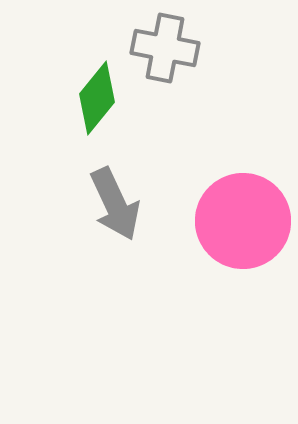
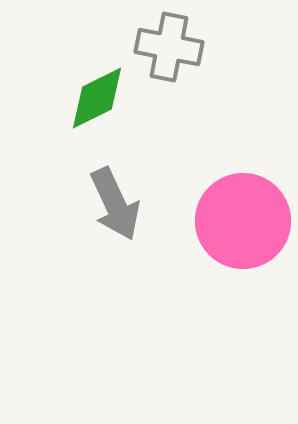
gray cross: moved 4 px right, 1 px up
green diamond: rotated 24 degrees clockwise
